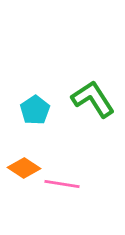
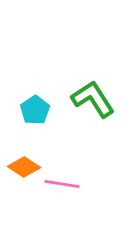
orange diamond: moved 1 px up
